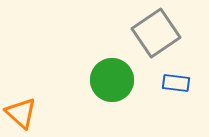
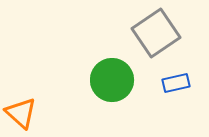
blue rectangle: rotated 20 degrees counterclockwise
